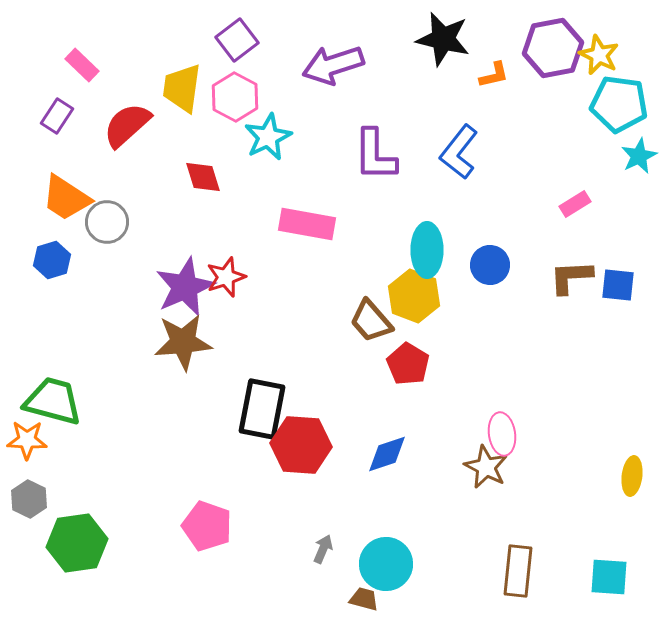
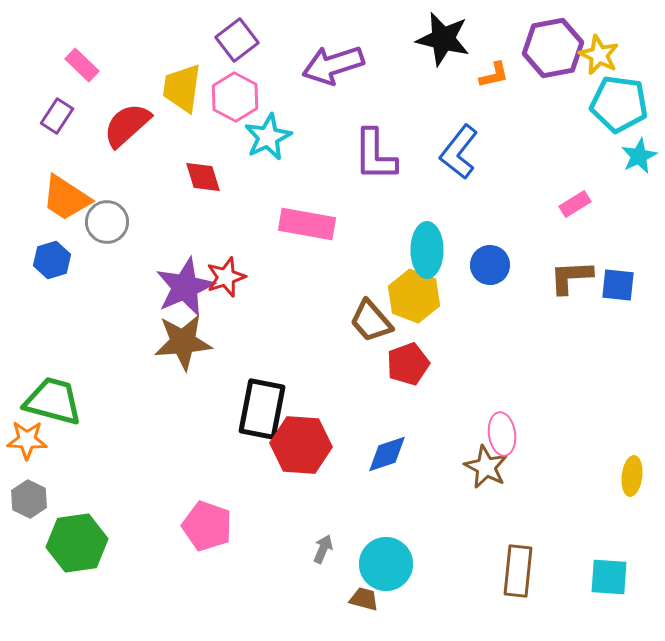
red pentagon at (408, 364): rotated 21 degrees clockwise
